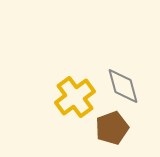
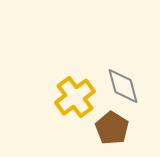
brown pentagon: rotated 20 degrees counterclockwise
